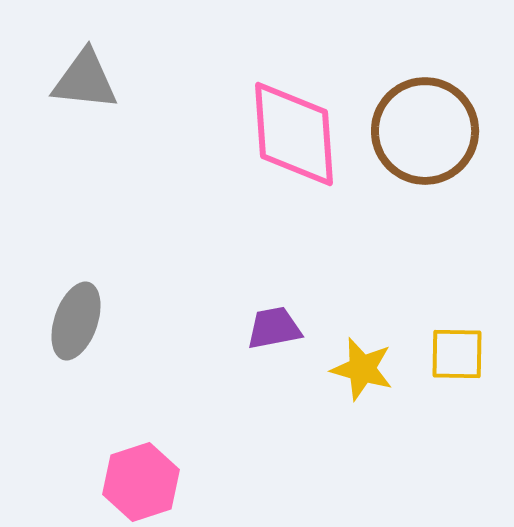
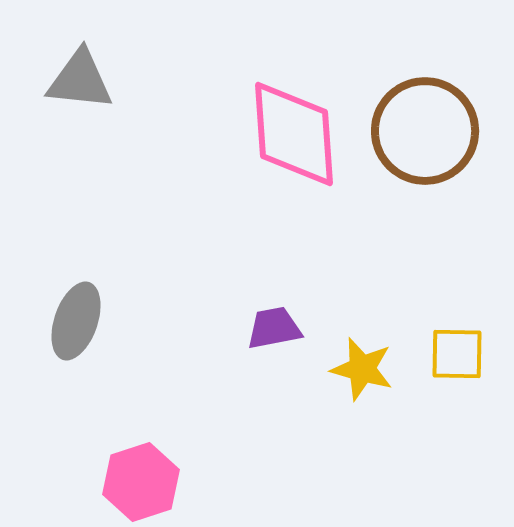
gray triangle: moved 5 px left
